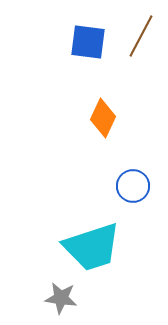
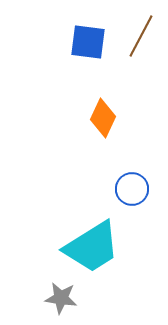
blue circle: moved 1 px left, 3 px down
cyan trapezoid: rotated 14 degrees counterclockwise
